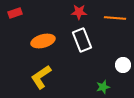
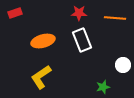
red star: moved 1 px down
